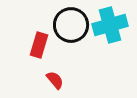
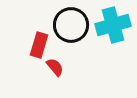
cyan cross: moved 3 px right
red semicircle: moved 13 px up
